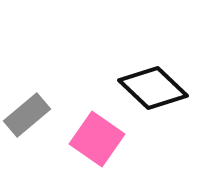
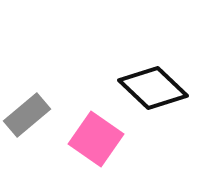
pink square: moved 1 px left
